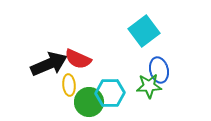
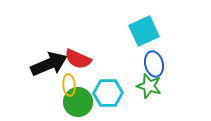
cyan square: rotated 12 degrees clockwise
blue ellipse: moved 5 px left, 6 px up
green star: rotated 20 degrees clockwise
cyan hexagon: moved 2 px left
green circle: moved 11 px left
